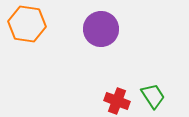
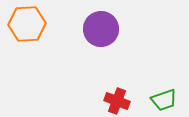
orange hexagon: rotated 12 degrees counterclockwise
green trapezoid: moved 11 px right, 4 px down; rotated 104 degrees clockwise
